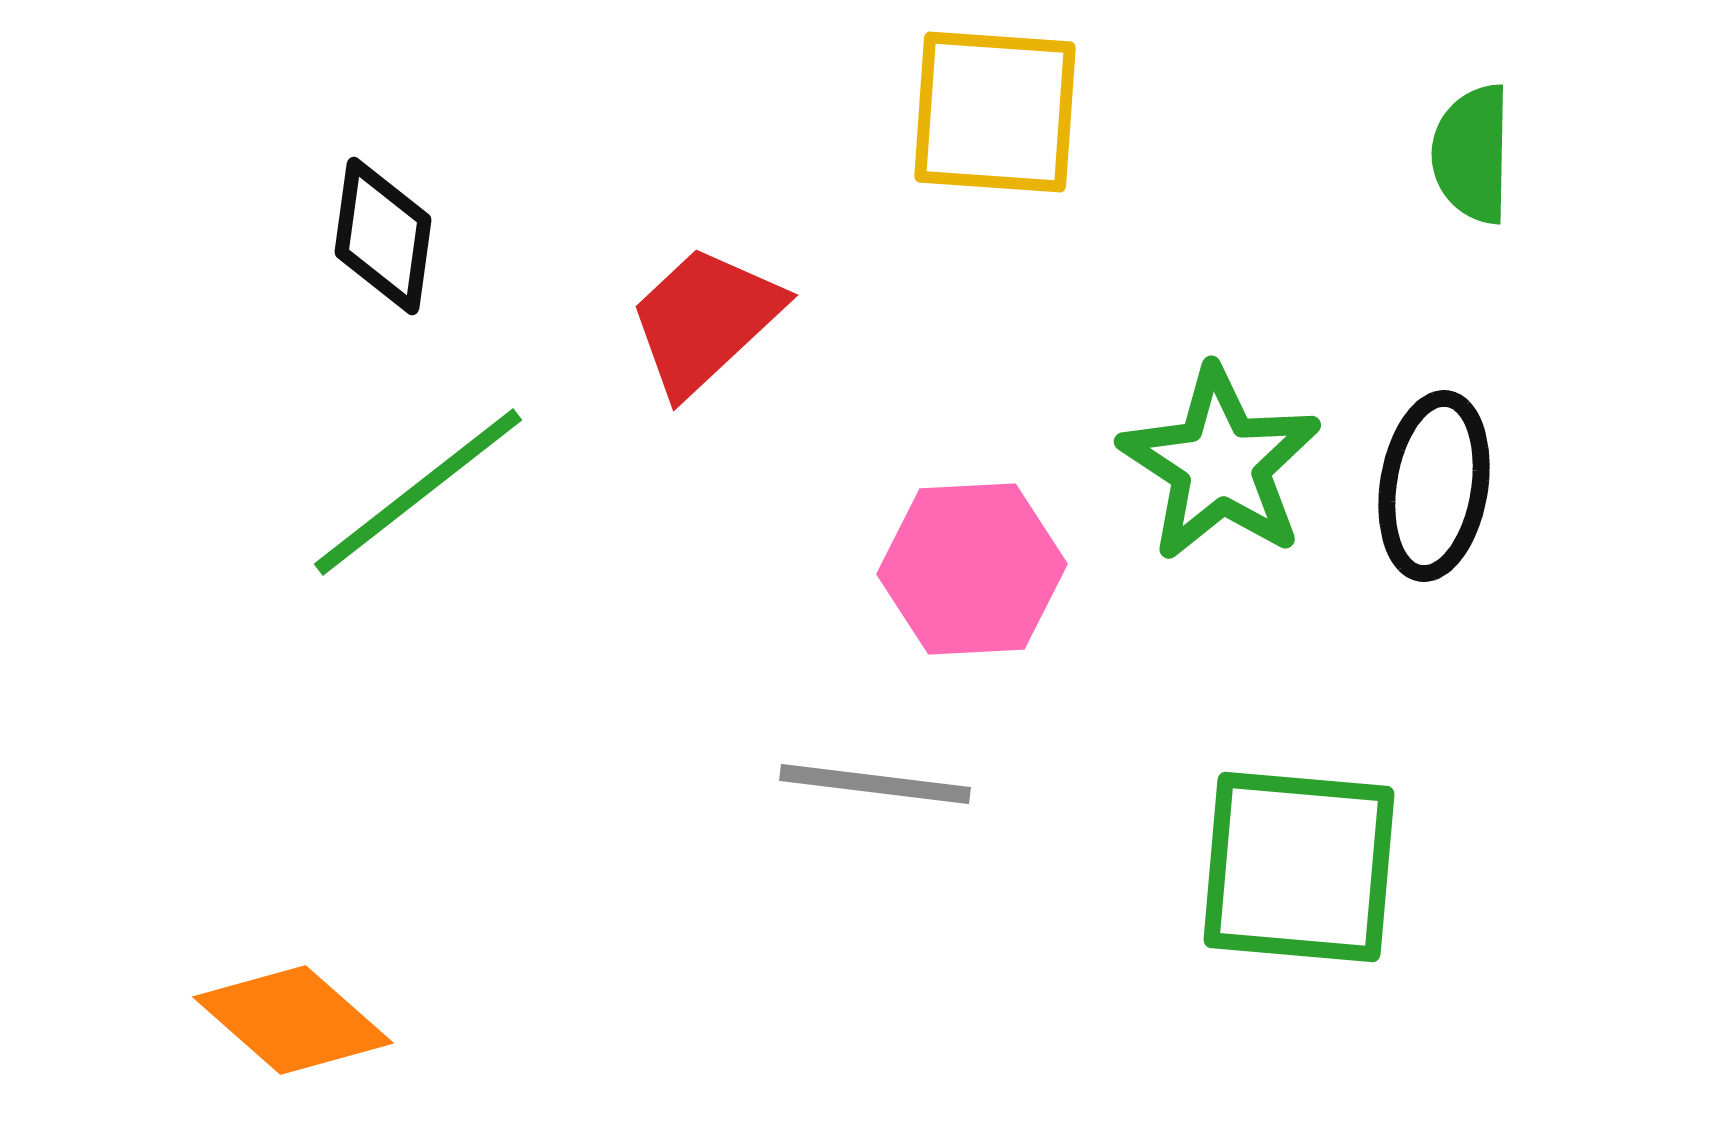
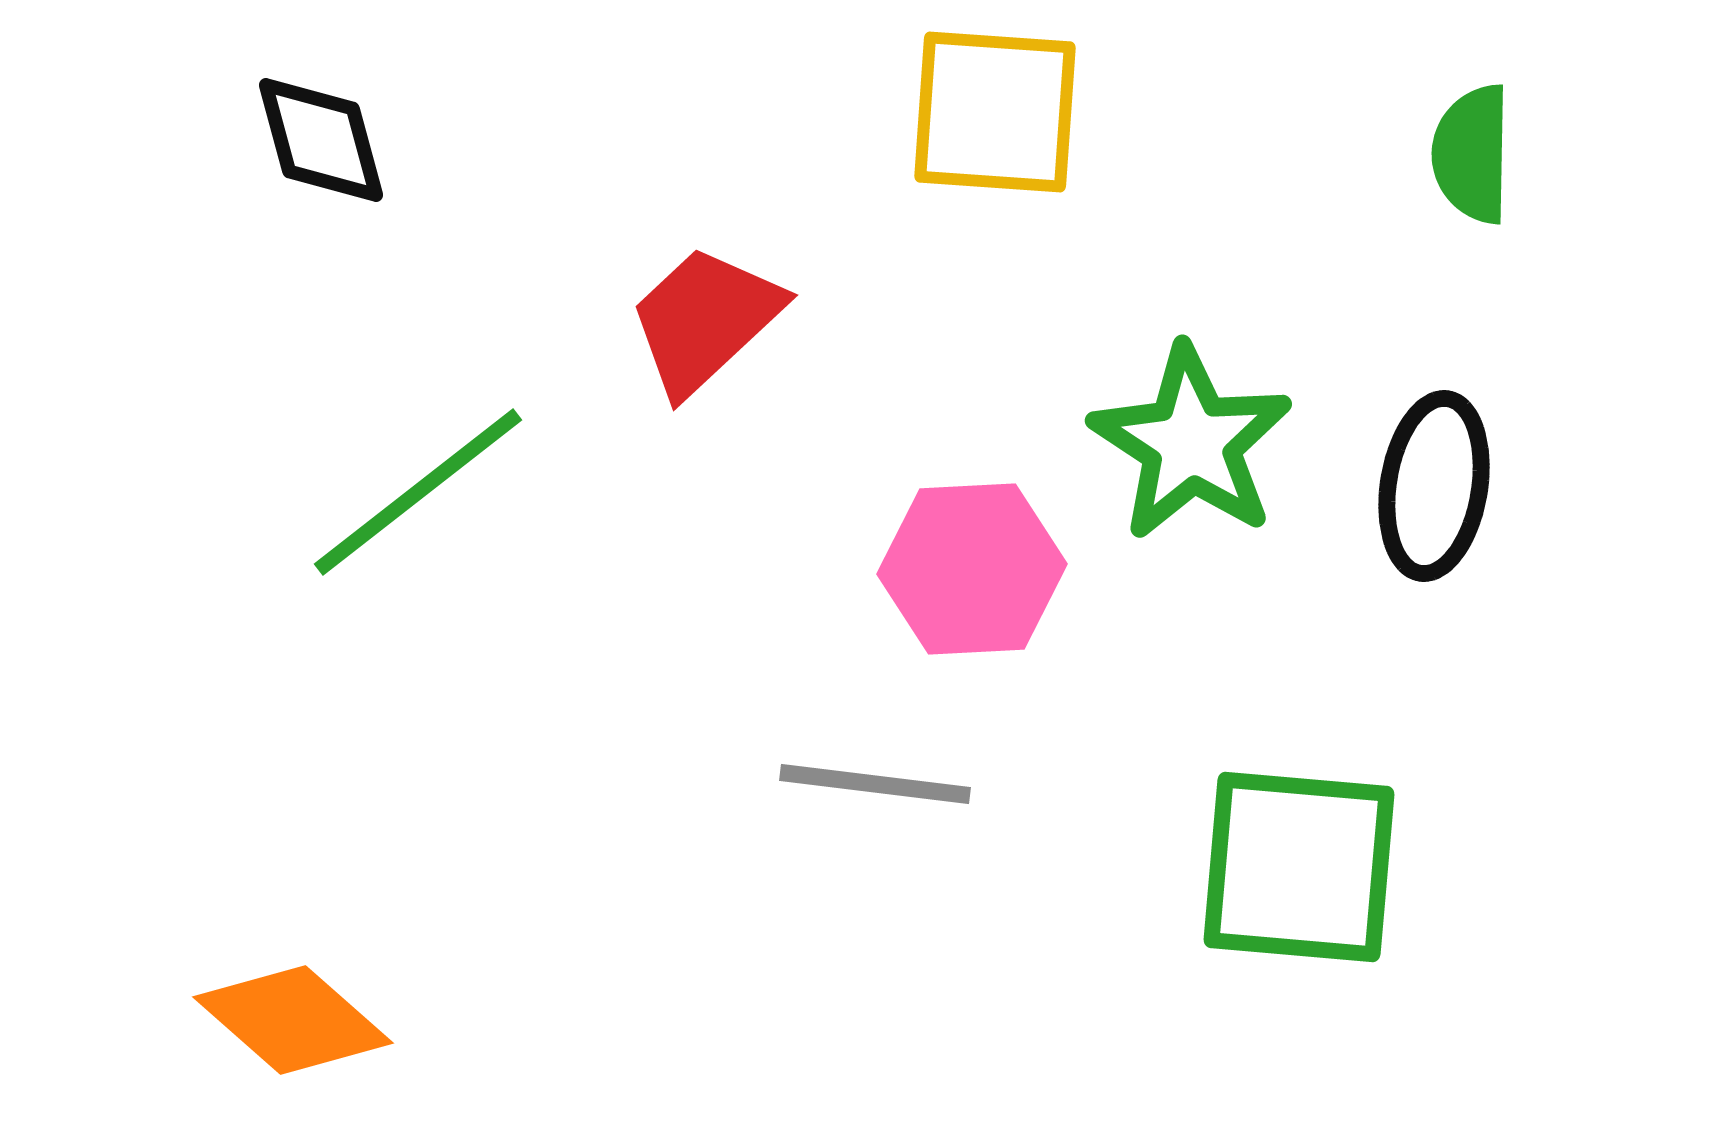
black diamond: moved 62 px left, 96 px up; rotated 23 degrees counterclockwise
green star: moved 29 px left, 21 px up
